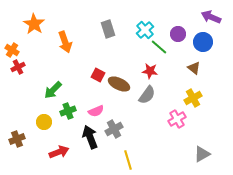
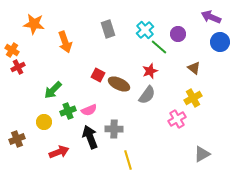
orange star: rotated 25 degrees counterclockwise
blue circle: moved 17 px right
red star: rotated 28 degrees counterclockwise
pink semicircle: moved 7 px left, 1 px up
gray cross: rotated 30 degrees clockwise
